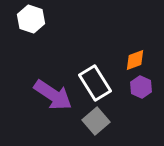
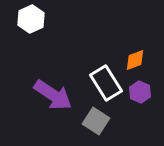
white hexagon: rotated 16 degrees clockwise
white rectangle: moved 11 px right
purple hexagon: moved 1 px left, 5 px down
gray square: rotated 16 degrees counterclockwise
